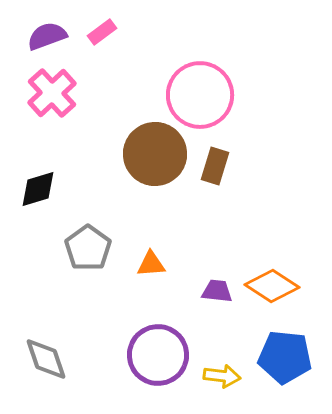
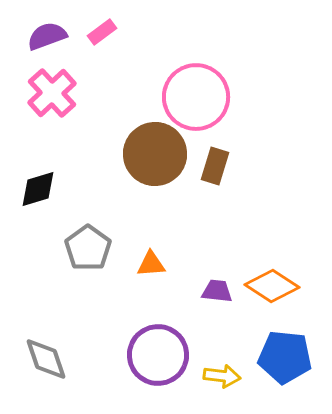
pink circle: moved 4 px left, 2 px down
